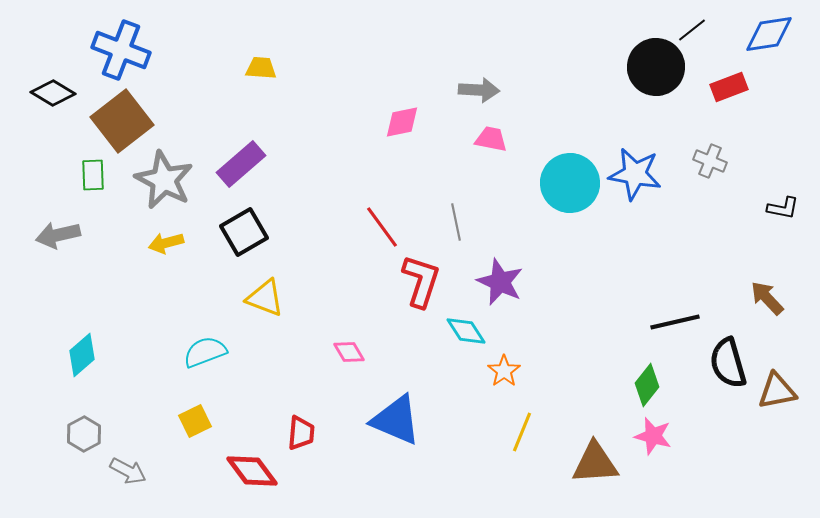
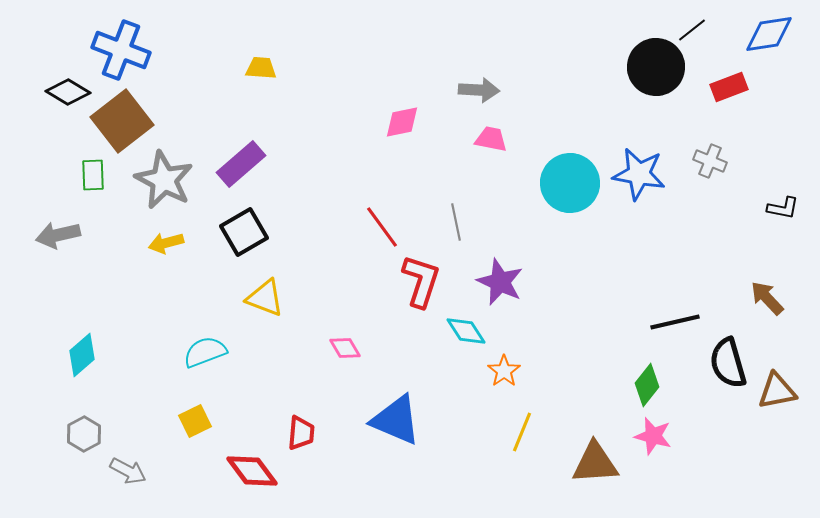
black diamond at (53, 93): moved 15 px right, 1 px up
blue star at (635, 174): moved 4 px right
pink diamond at (349, 352): moved 4 px left, 4 px up
